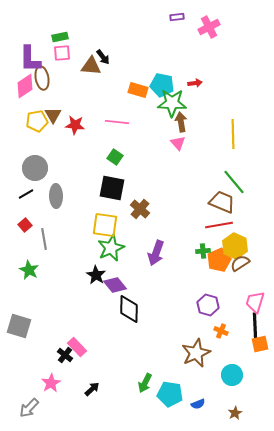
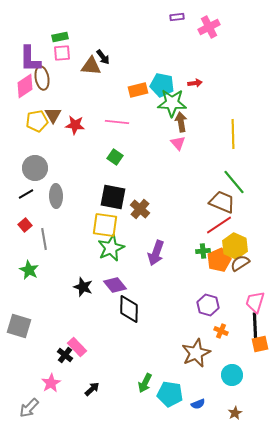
orange rectangle at (138, 90): rotated 30 degrees counterclockwise
black square at (112, 188): moved 1 px right, 9 px down
red line at (219, 225): rotated 24 degrees counterclockwise
black star at (96, 275): moved 13 px left, 12 px down; rotated 12 degrees counterclockwise
